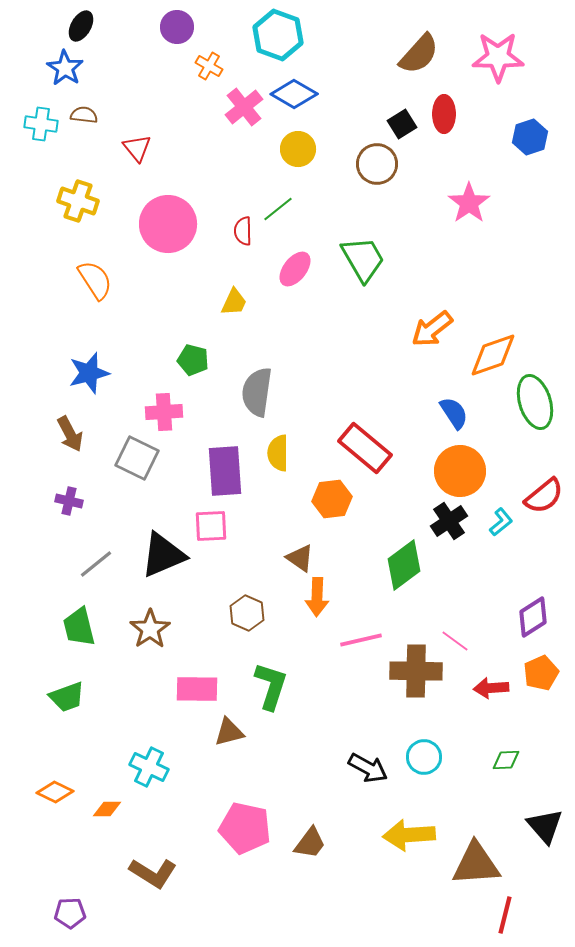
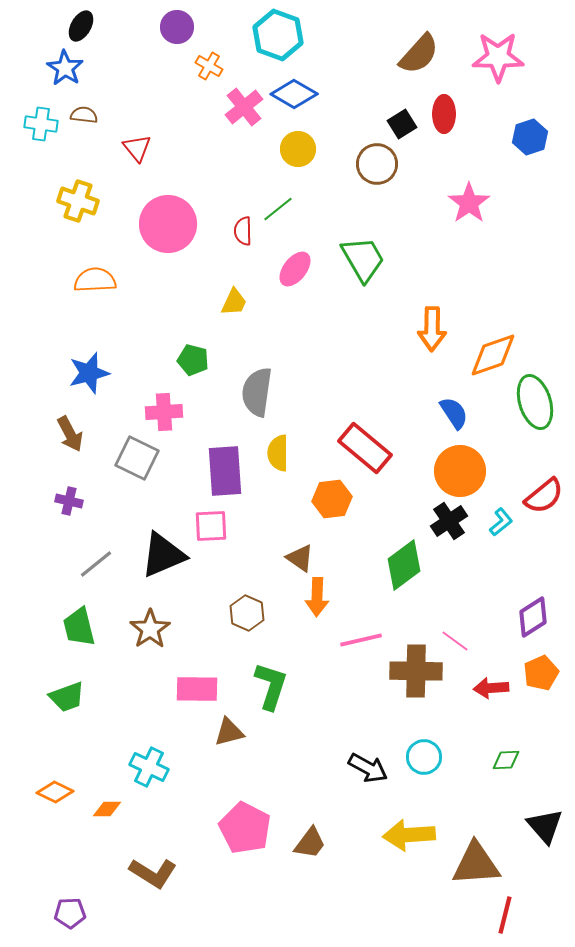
orange semicircle at (95, 280): rotated 60 degrees counterclockwise
orange arrow at (432, 329): rotated 51 degrees counterclockwise
pink pentagon at (245, 828): rotated 15 degrees clockwise
